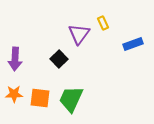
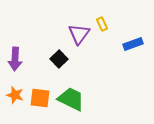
yellow rectangle: moved 1 px left, 1 px down
orange star: moved 1 px right, 1 px down; rotated 18 degrees clockwise
green trapezoid: rotated 92 degrees clockwise
